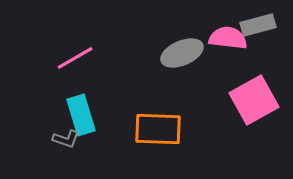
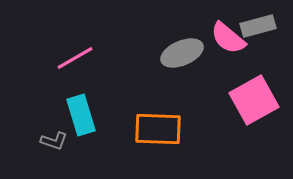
gray rectangle: moved 1 px down
pink semicircle: rotated 147 degrees counterclockwise
gray L-shape: moved 12 px left, 2 px down
